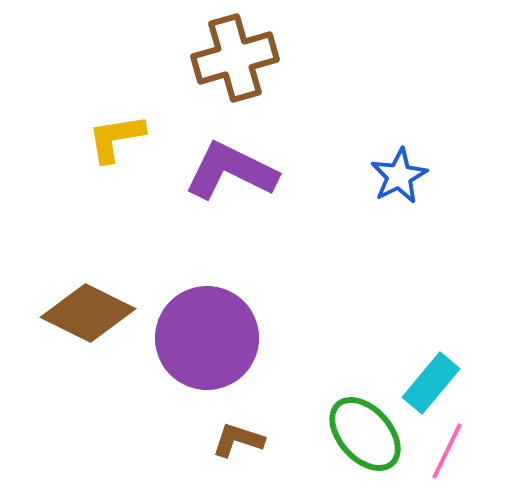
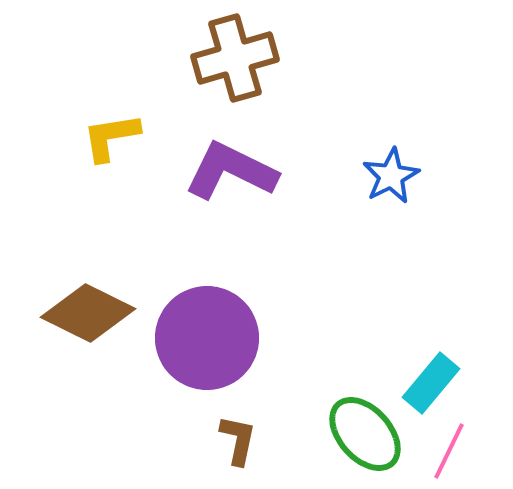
yellow L-shape: moved 5 px left, 1 px up
blue star: moved 8 px left
brown L-shape: rotated 84 degrees clockwise
pink line: moved 2 px right
